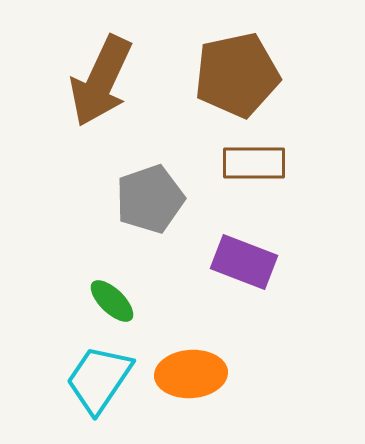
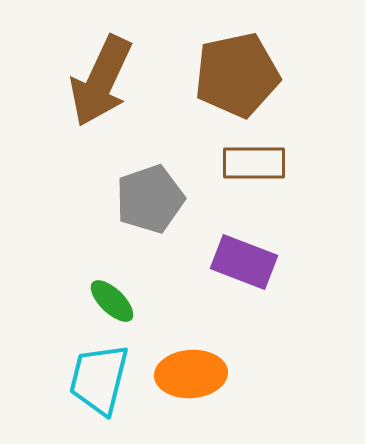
cyan trapezoid: rotated 20 degrees counterclockwise
